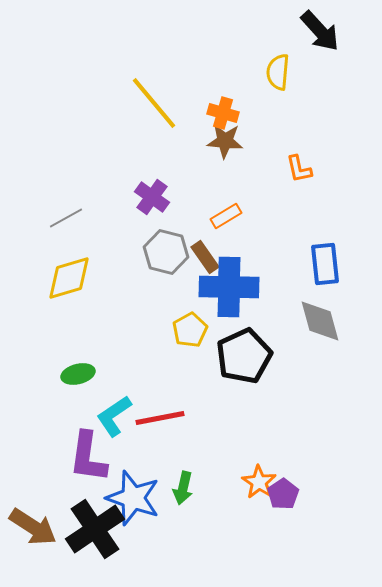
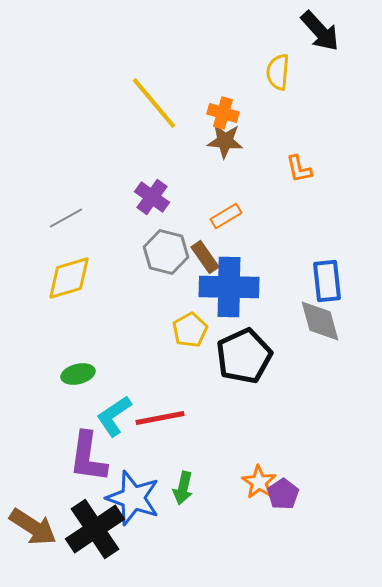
blue rectangle: moved 2 px right, 17 px down
